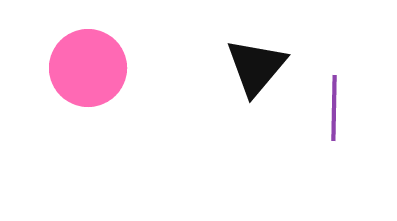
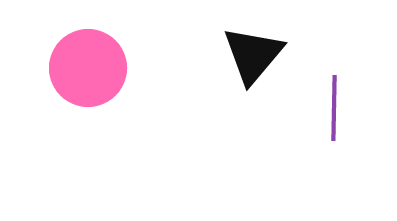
black triangle: moved 3 px left, 12 px up
